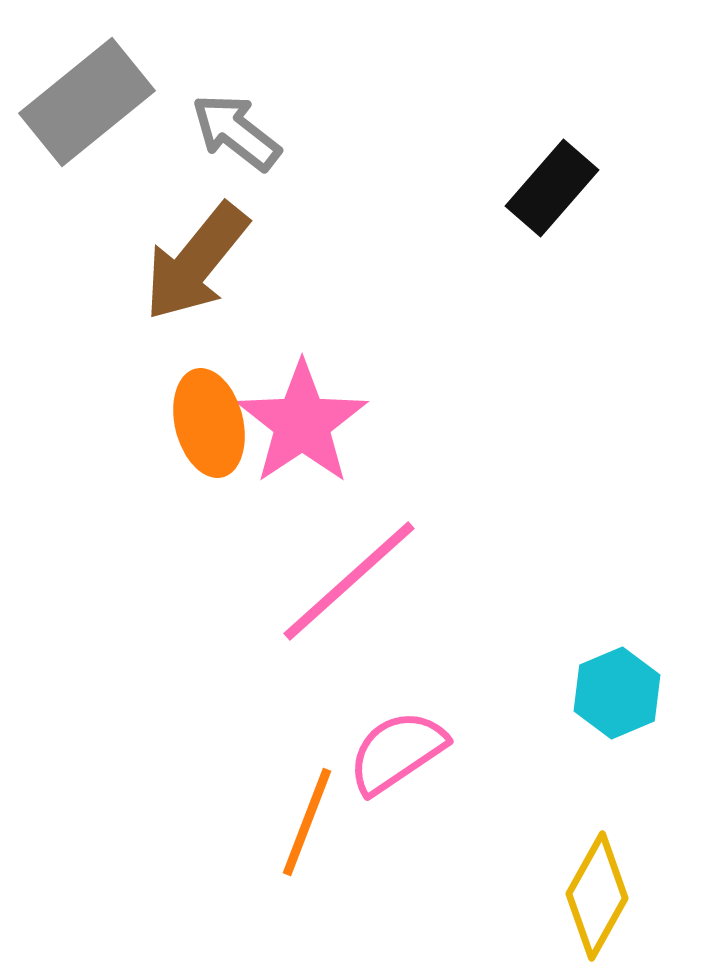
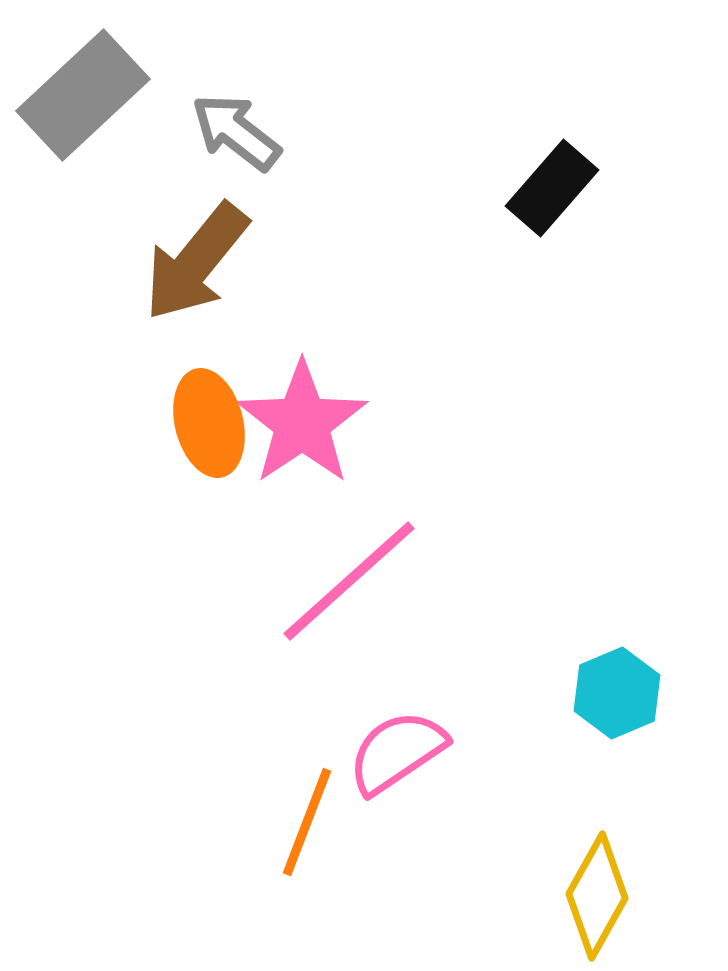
gray rectangle: moved 4 px left, 7 px up; rotated 4 degrees counterclockwise
